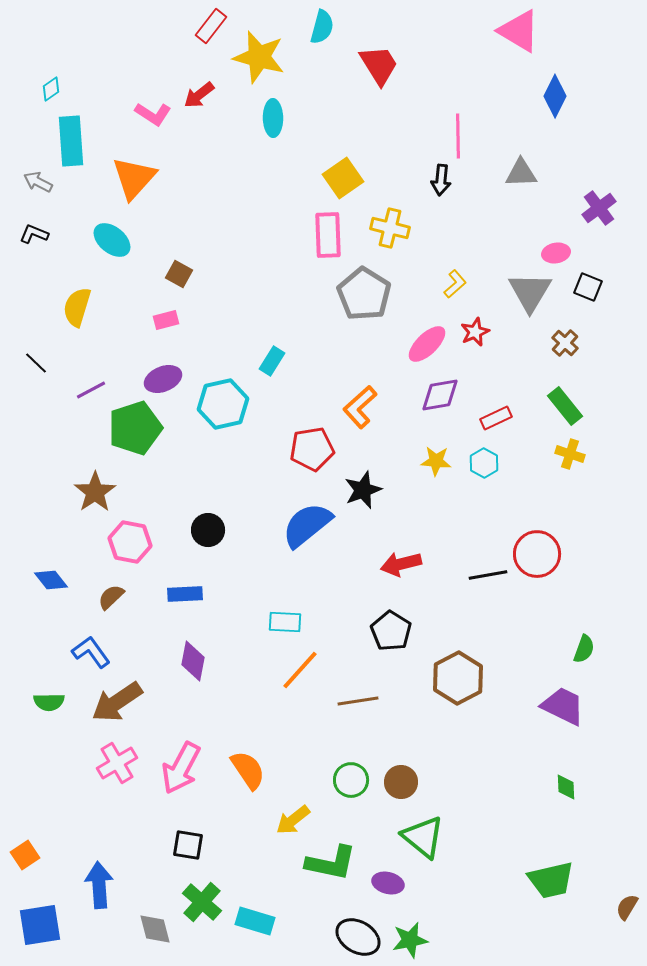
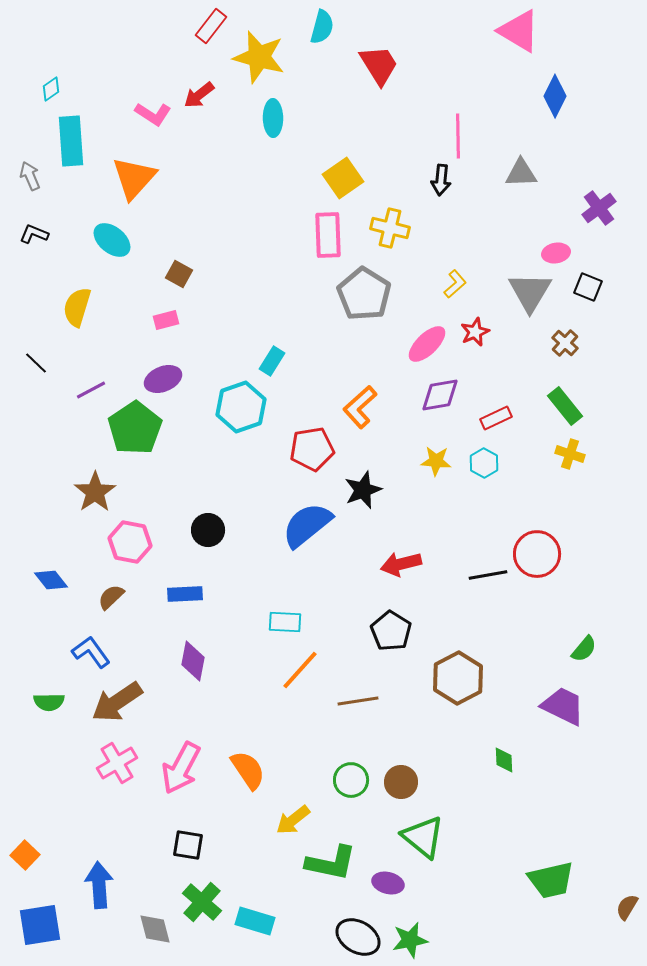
gray arrow at (38, 182): moved 8 px left, 6 px up; rotated 40 degrees clockwise
cyan hexagon at (223, 404): moved 18 px right, 3 px down; rotated 6 degrees counterclockwise
green pentagon at (135, 428): rotated 16 degrees counterclockwise
green semicircle at (584, 649): rotated 20 degrees clockwise
green diamond at (566, 787): moved 62 px left, 27 px up
orange square at (25, 855): rotated 12 degrees counterclockwise
